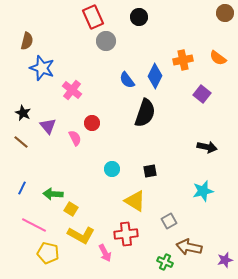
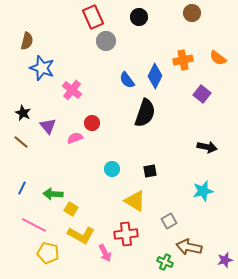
brown circle: moved 33 px left
pink semicircle: rotated 84 degrees counterclockwise
